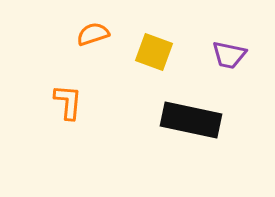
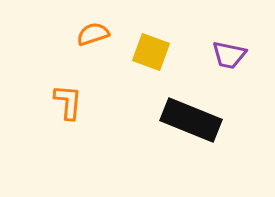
yellow square: moved 3 px left
black rectangle: rotated 10 degrees clockwise
